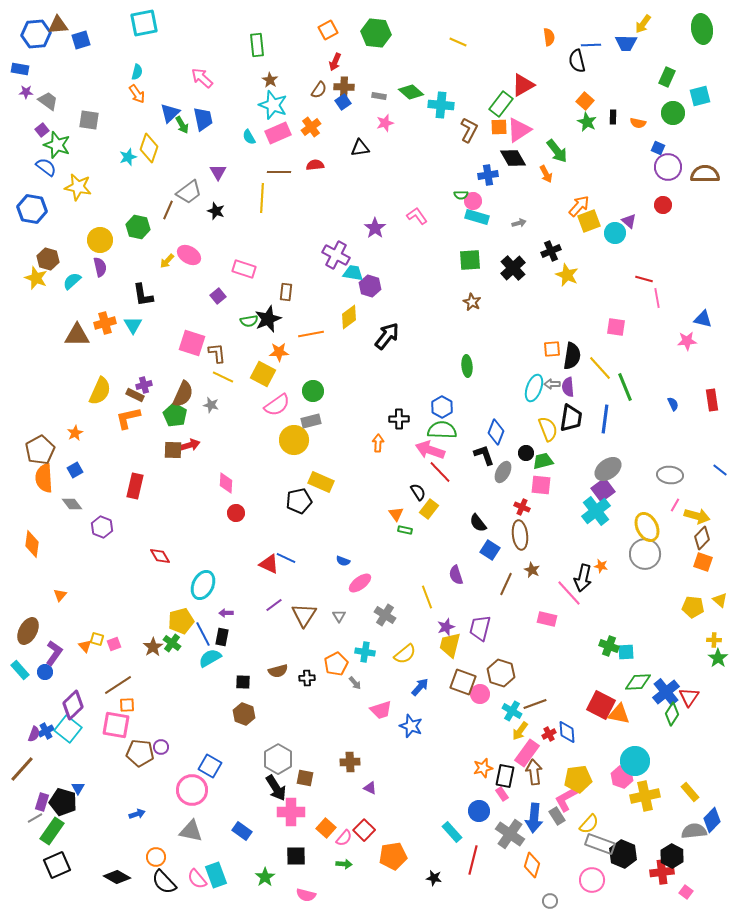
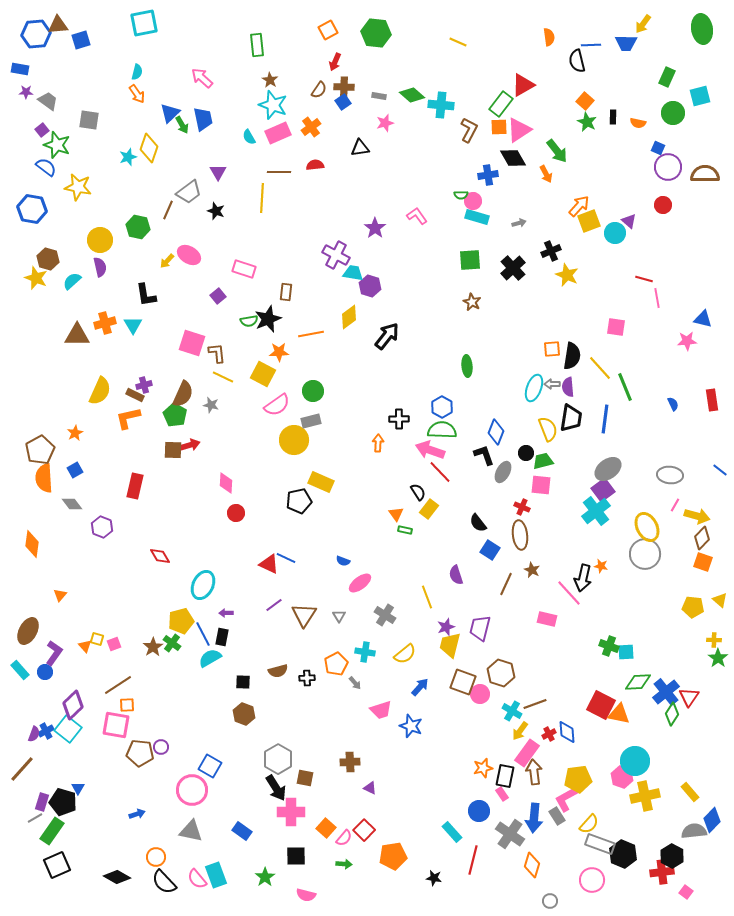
green diamond at (411, 92): moved 1 px right, 3 px down
black L-shape at (143, 295): moved 3 px right
